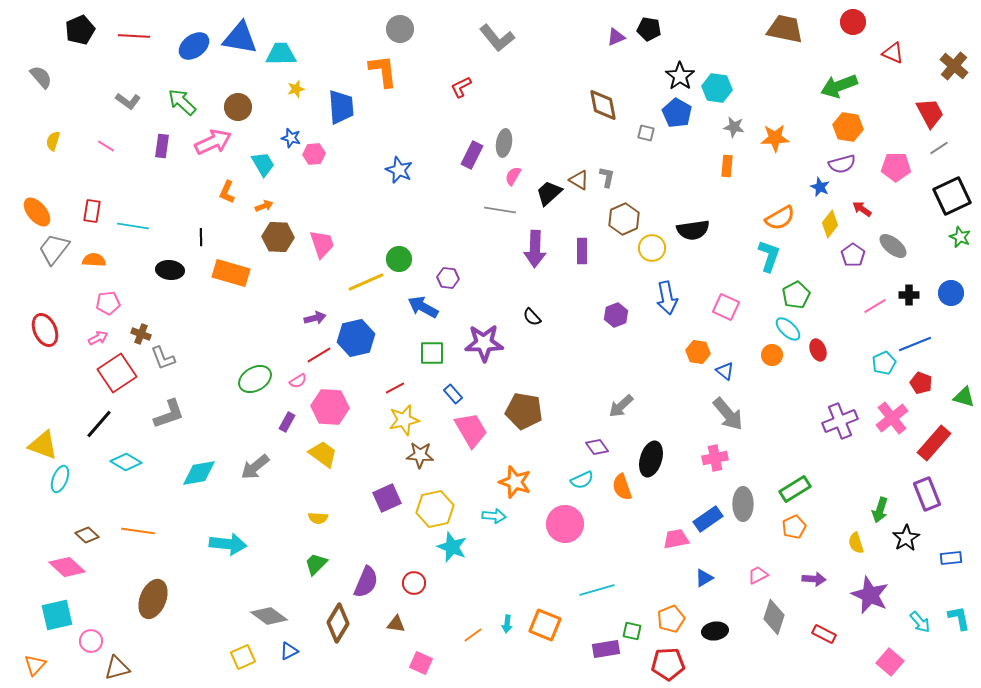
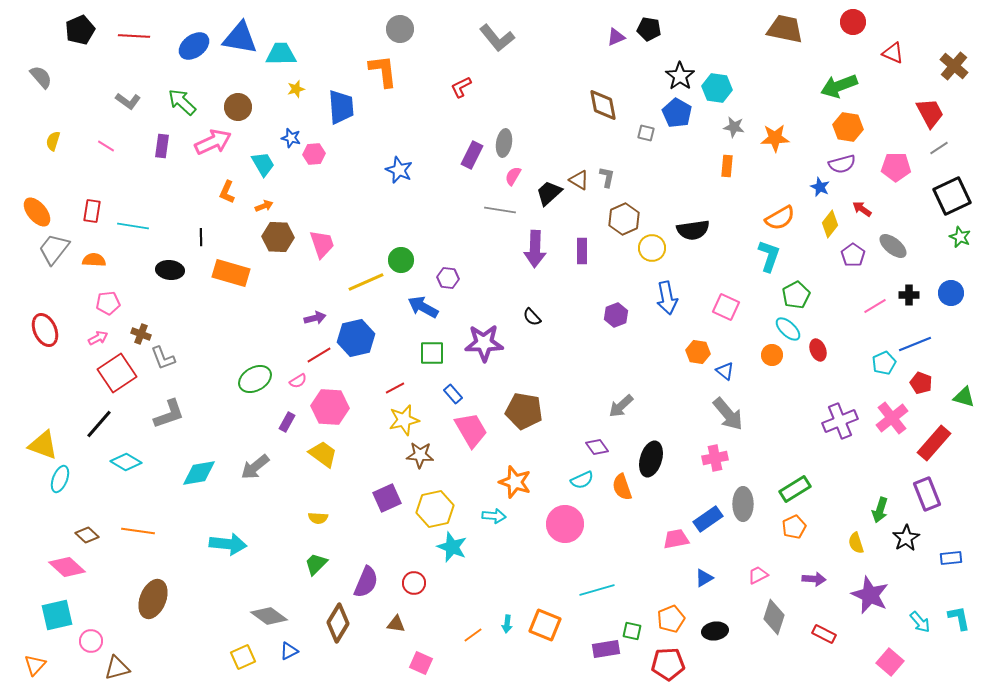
green circle at (399, 259): moved 2 px right, 1 px down
